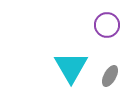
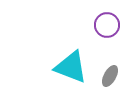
cyan triangle: rotated 39 degrees counterclockwise
